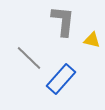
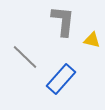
gray line: moved 4 px left, 1 px up
